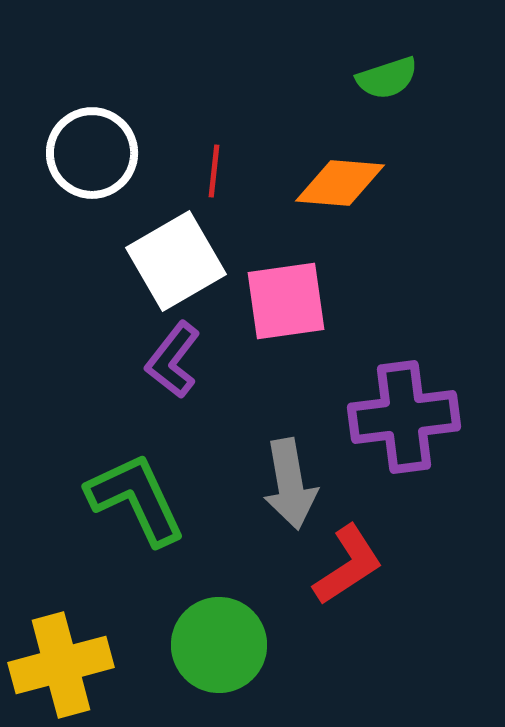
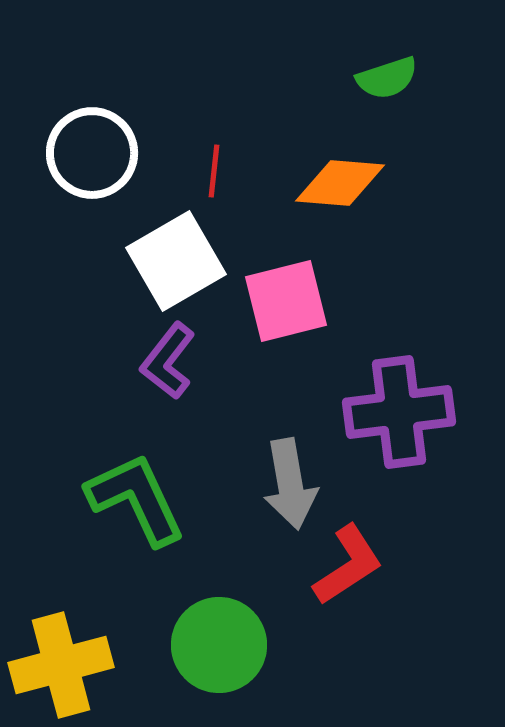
pink square: rotated 6 degrees counterclockwise
purple L-shape: moved 5 px left, 1 px down
purple cross: moved 5 px left, 5 px up
